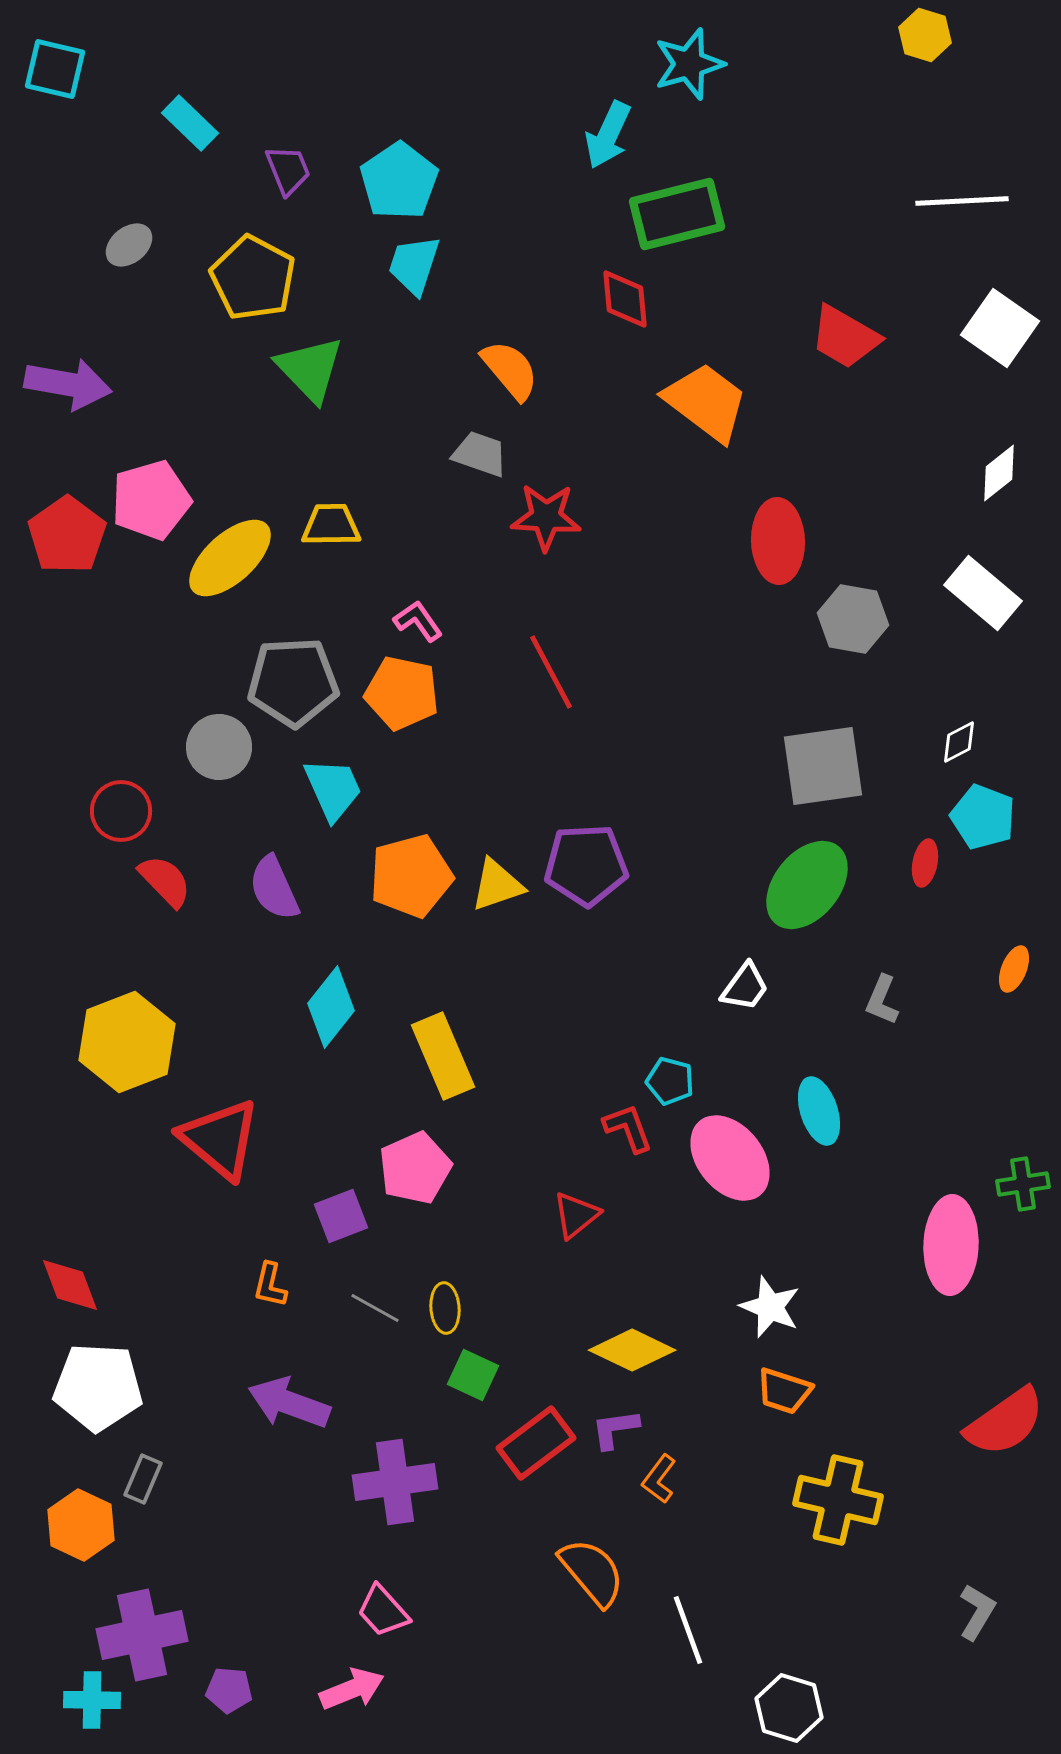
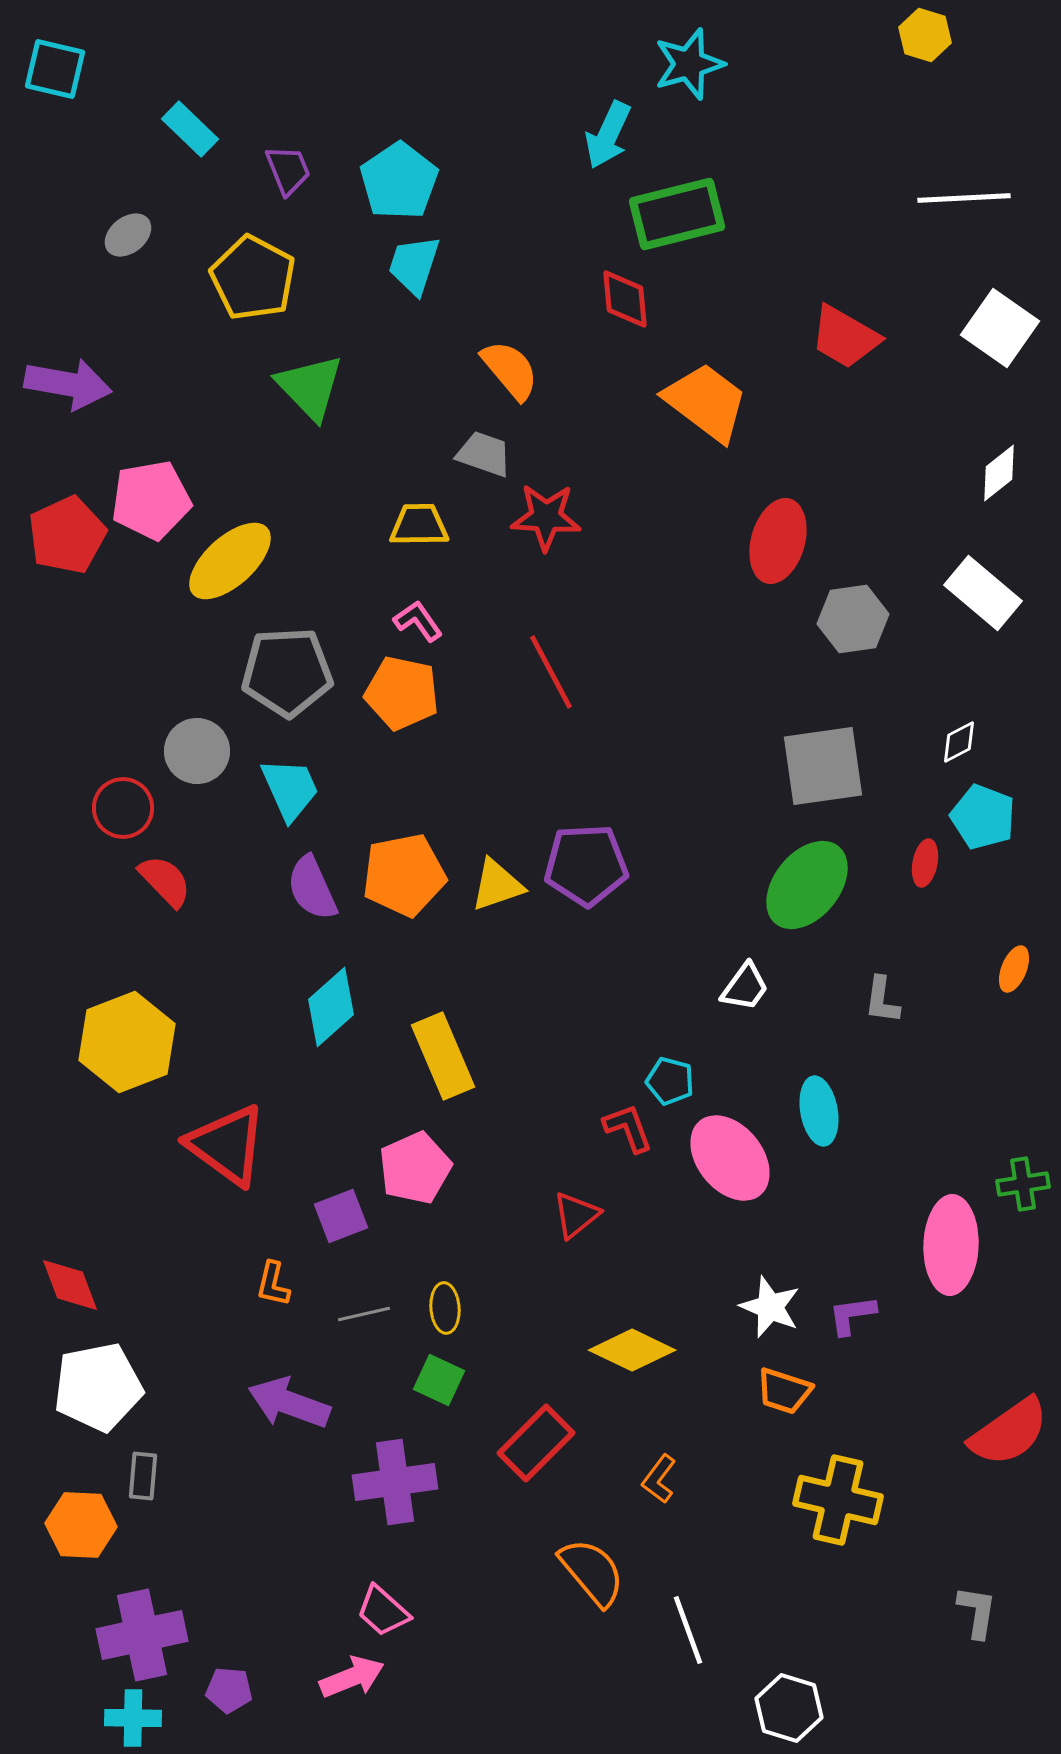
cyan rectangle at (190, 123): moved 6 px down
white line at (962, 201): moved 2 px right, 3 px up
gray ellipse at (129, 245): moved 1 px left, 10 px up
green triangle at (310, 369): moved 18 px down
gray trapezoid at (480, 454): moved 4 px right
pink pentagon at (151, 500): rotated 6 degrees clockwise
yellow trapezoid at (331, 525): moved 88 px right
red pentagon at (67, 535): rotated 10 degrees clockwise
red ellipse at (778, 541): rotated 18 degrees clockwise
yellow ellipse at (230, 558): moved 3 px down
gray hexagon at (853, 619): rotated 18 degrees counterclockwise
gray pentagon at (293, 682): moved 6 px left, 10 px up
gray circle at (219, 747): moved 22 px left, 4 px down
cyan trapezoid at (333, 789): moved 43 px left
red circle at (121, 811): moved 2 px right, 3 px up
orange pentagon at (411, 876): moved 7 px left, 1 px up; rotated 4 degrees clockwise
purple semicircle at (274, 888): moved 38 px right
gray L-shape at (882, 1000): rotated 15 degrees counterclockwise
cyan diamond at (331, 1007): rotated 10 degrees clockwise
cyan ellipse at (819, 1111): rotated 8 degrees clockwise
red triangle at (220, 1139): moved 7 px right, 6 px down; rotated 4 degrees counterclockwise
orange L-shape at (270, 1285): moved 3 px right, 1 px up
gray line at (375, 1308): moved 11 px left, 6 px down; rotated 42 degrees counterclockwise
green square at (473, 1375): moved 34 px left, 5 px down
white pentagon at (98, 1387): rotated 14 degrees counterclockwise
red semicircle at (1005, 1422): moved 4 px right, 10 px down
purple L-shape at (615, 1429): moved 237 px right, 114 px up
red rectangle at (536, 1443): rotated 8 degrees counterclockwise
gray rectangle at (143, 1479): moved 3 px up; rotated 18 degrees counterclockwise
orange hexagon at (81, 1525): rotated 22 degrees counterclockwise
pink trapezoid at (383, 1611): rotated 6 degrees counterclockwise
gray L-shape at (977, 1612): rotated 22 degrees counterclockwise
pink arrow at (352, 1689): moved 12 px up
cyan cross at (92, 1700): moved 41 px right, 18 px down
